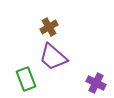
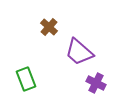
brown cross: rotated 18 degrees counterclockwise
purple trapezoid: moved 26 px right, 5 px up
